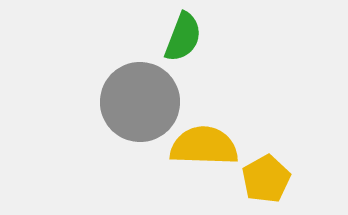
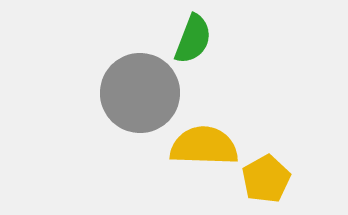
green semicircle: moved 10 px right, 2 px down
gray circle: moved 9 px up
